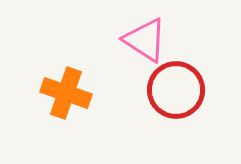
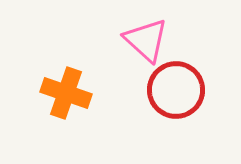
pink triangle: moved 1 px right; rotated 9 degrees clockwise
